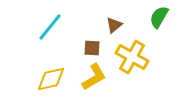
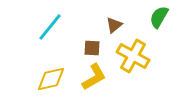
yellow cross: moved 1 px right, 1 px up
